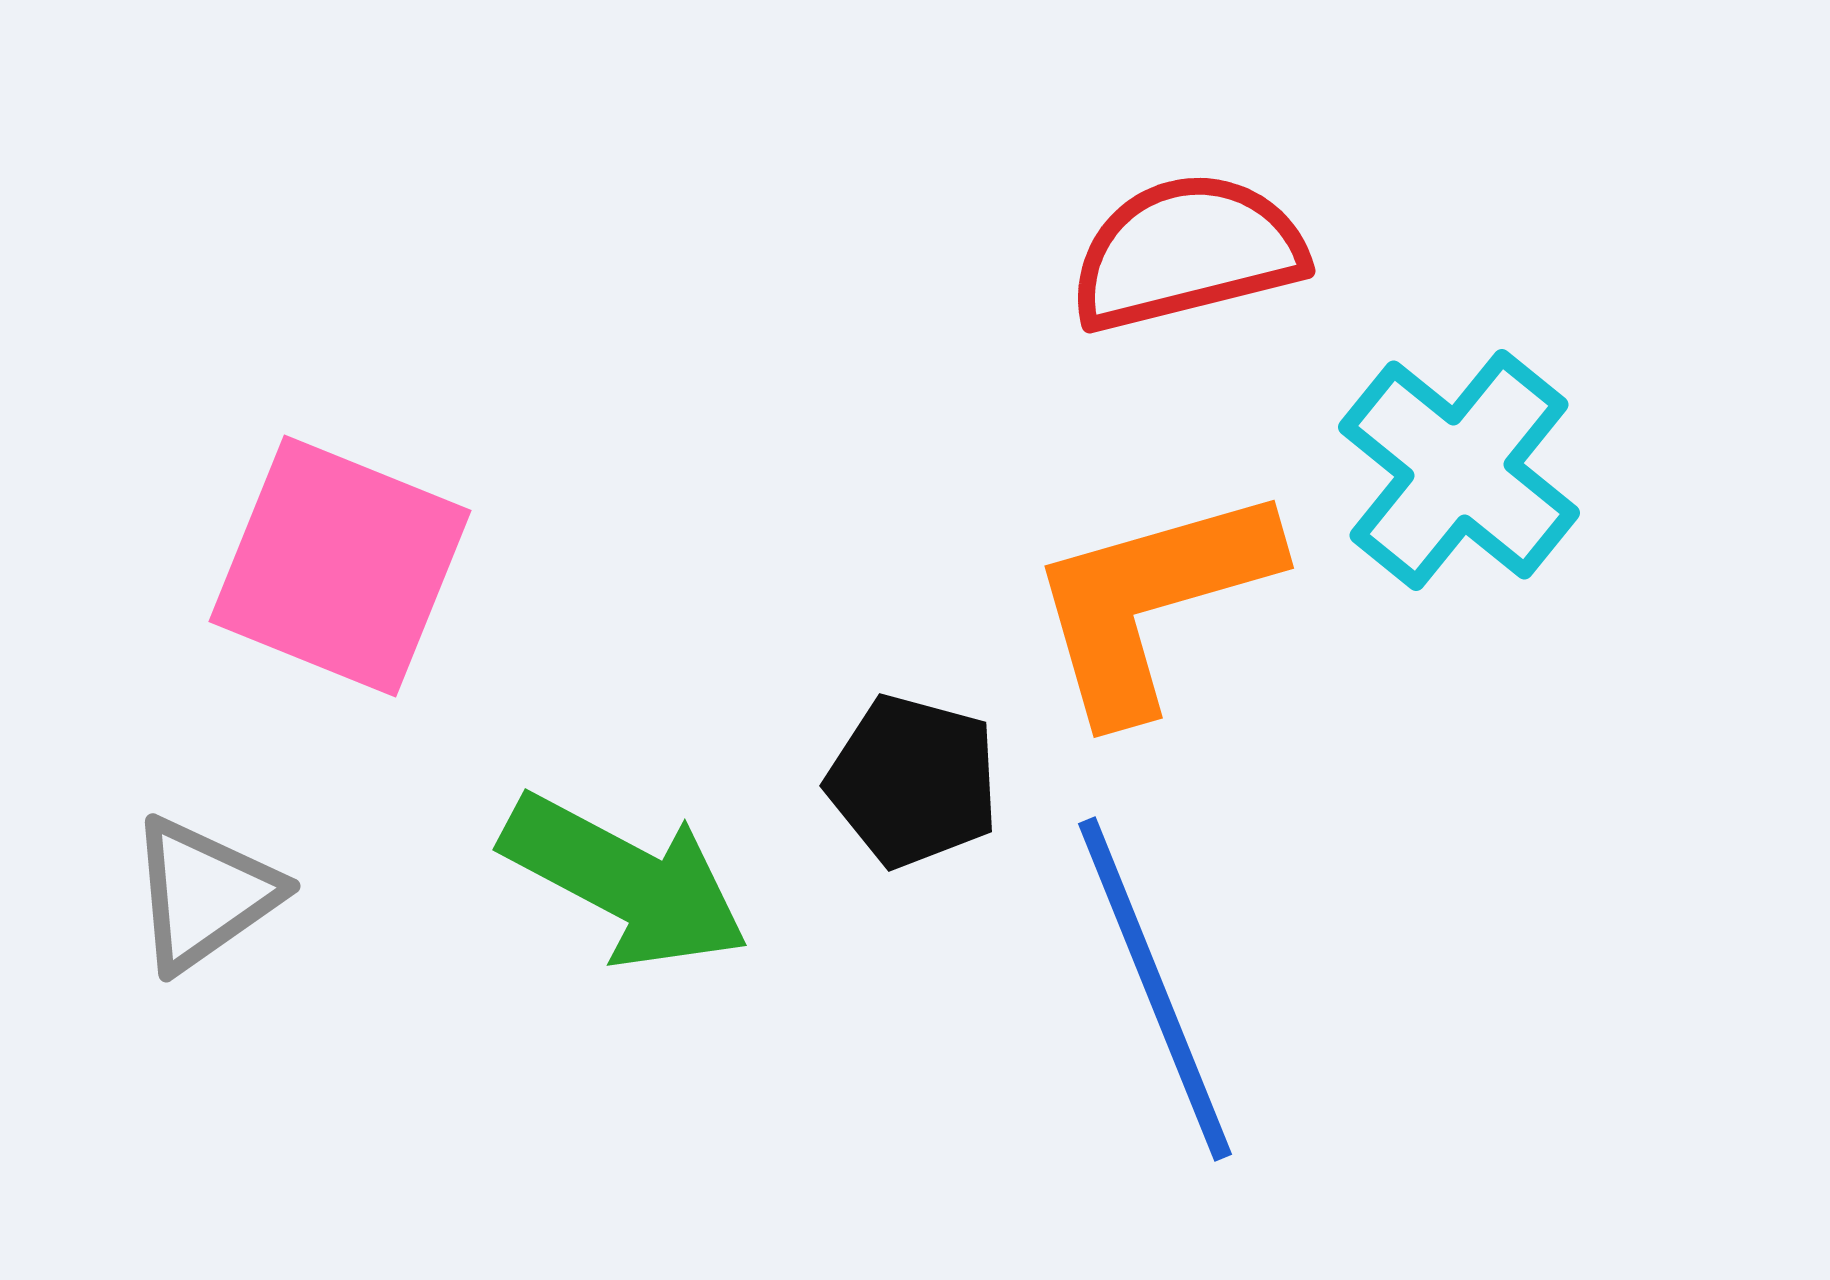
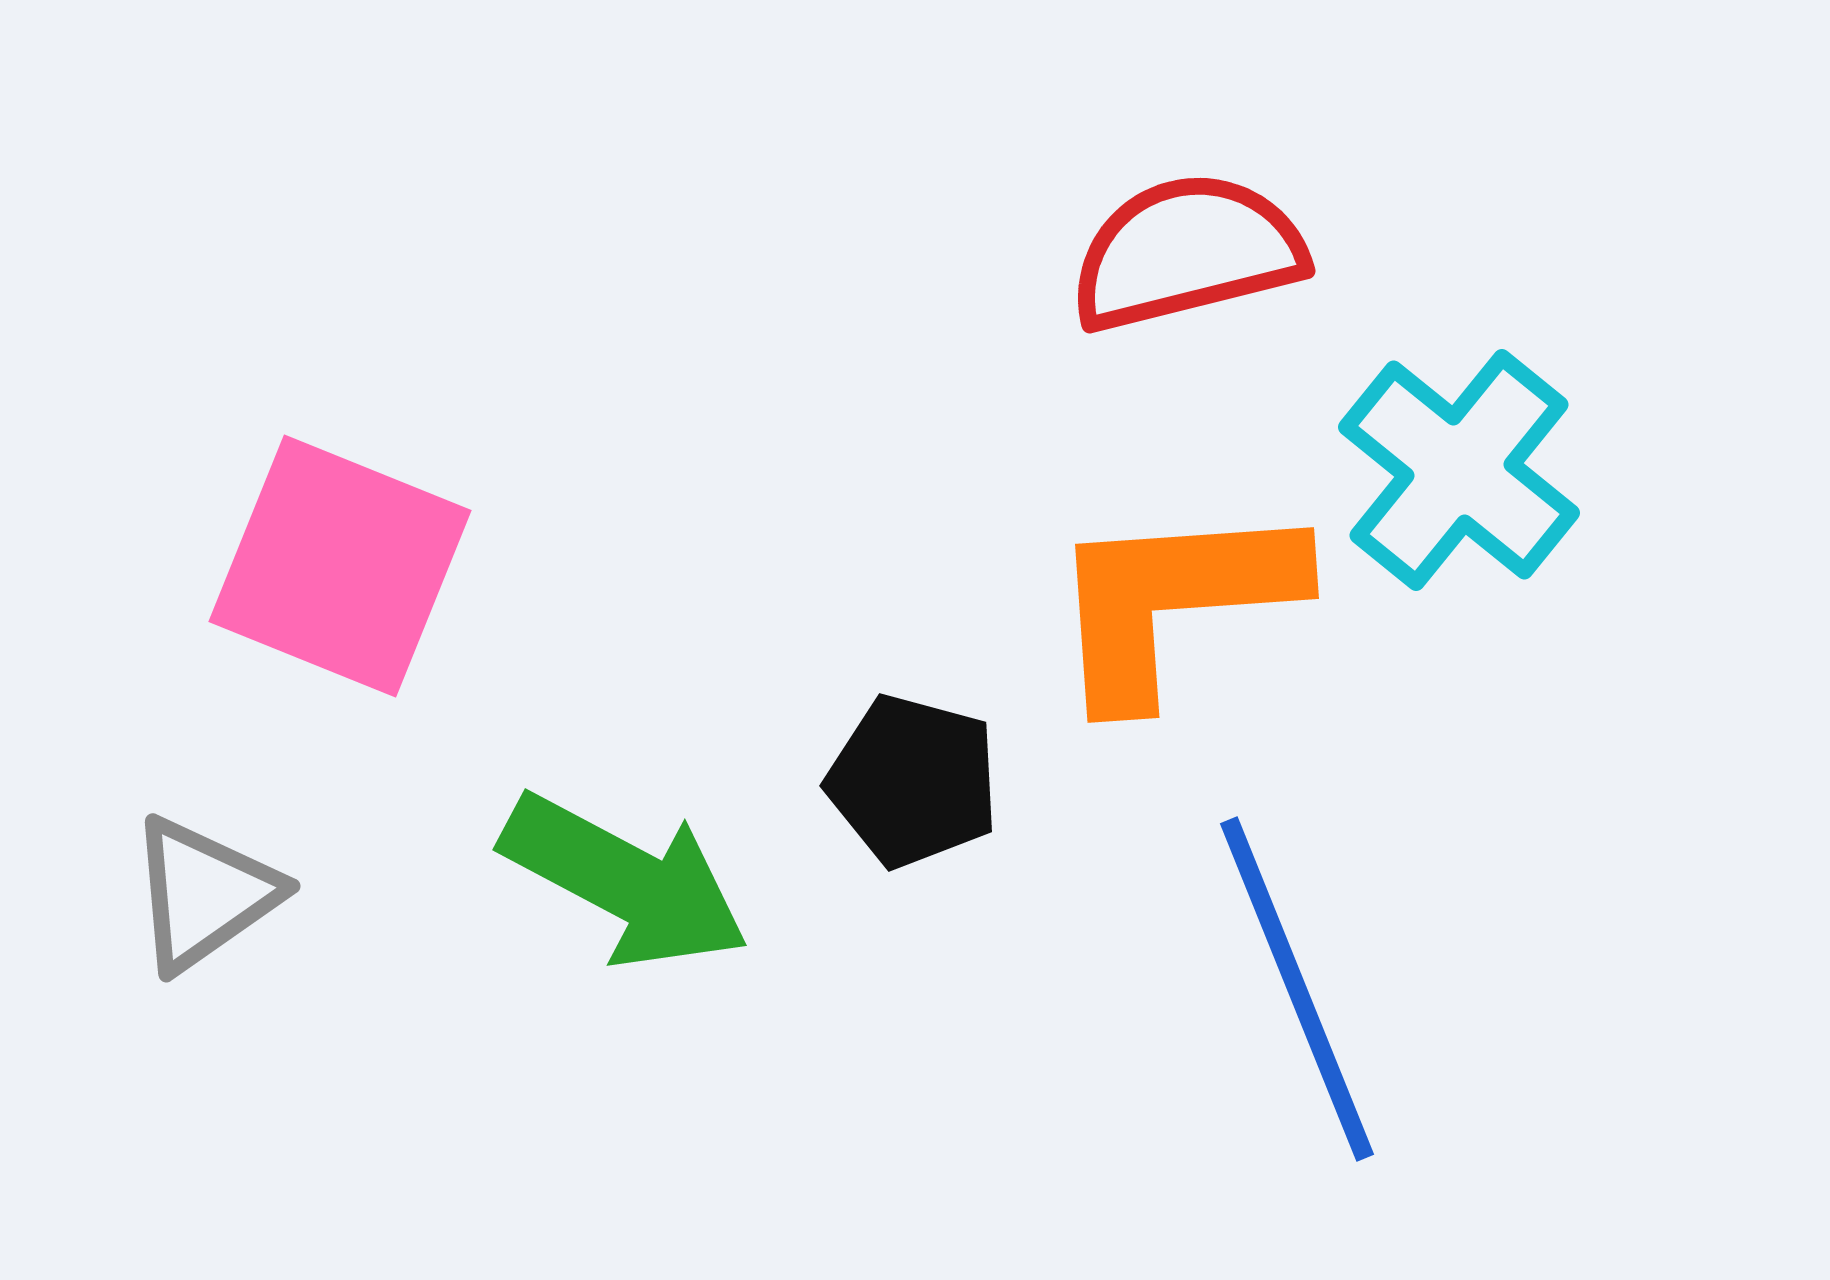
orange L-shape: moved 21 px right; rotated 12 degrees clockwise
blue line: moved 142 px right
